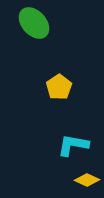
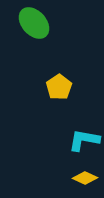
cyan L-shape: moved 11 px right, 5 px up
yellow diamond: moved 2 px left, 2 px up
